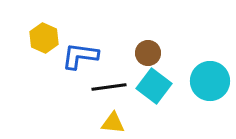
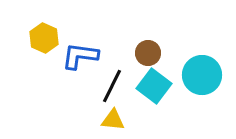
cyan circle: moved 8 px left, 6 px up
black line: moved 3 px right, 1 px up; rotated 56 degrees counterclockwise
yellow triangle: moved 3 px up
